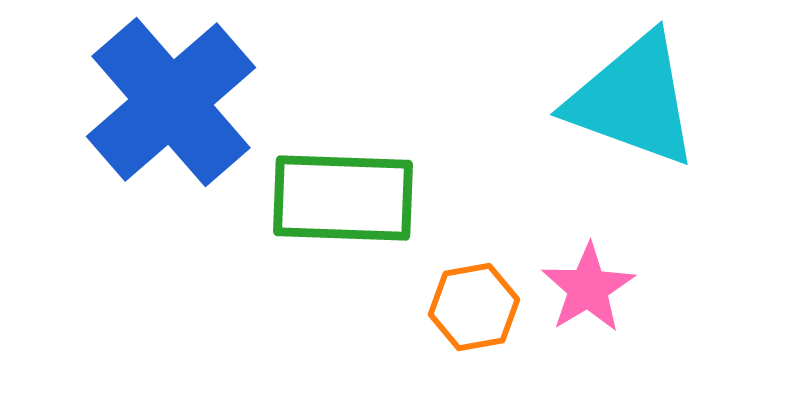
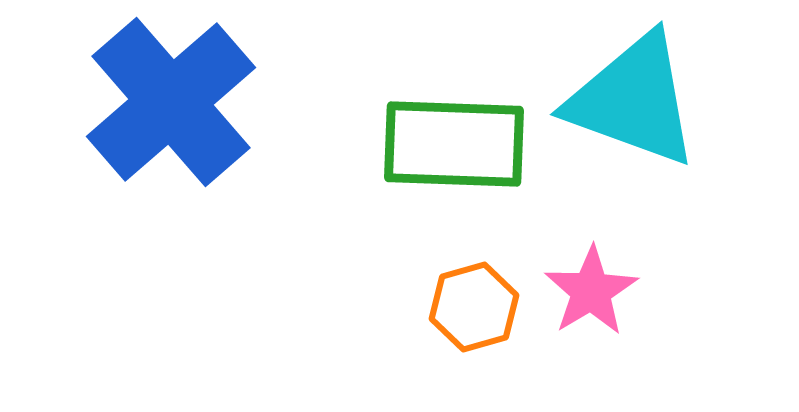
green rectangle: moved 111 px right, 54 px up
pink star: moved 3 px right, 3 px down
orange hexagon: rotated 6 degrees counterclockwise
